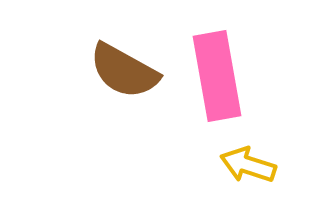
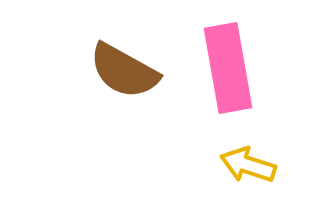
pink rectangle: moved 11 px right, 8 px up
